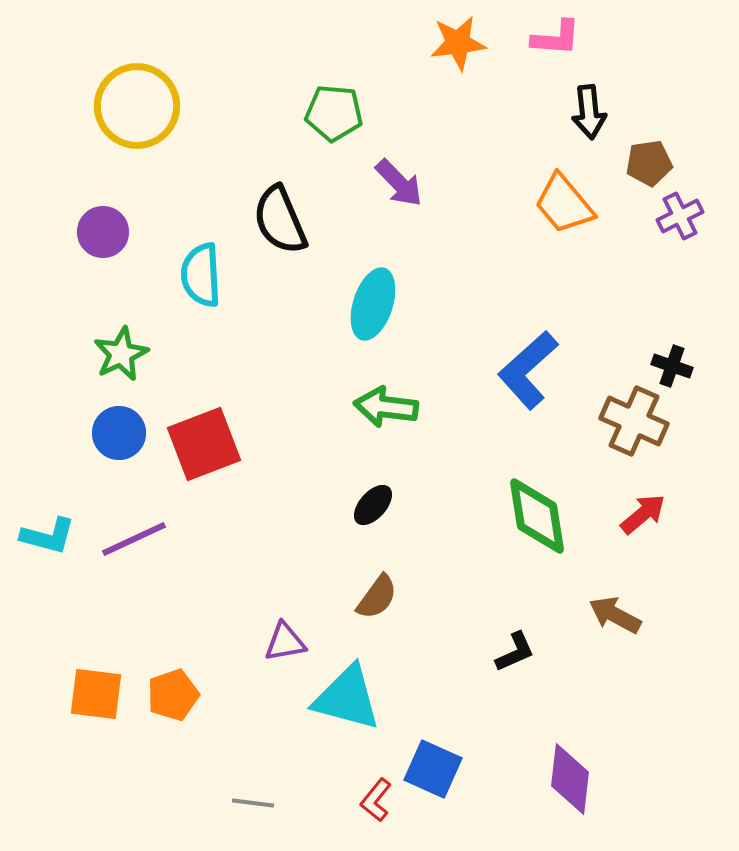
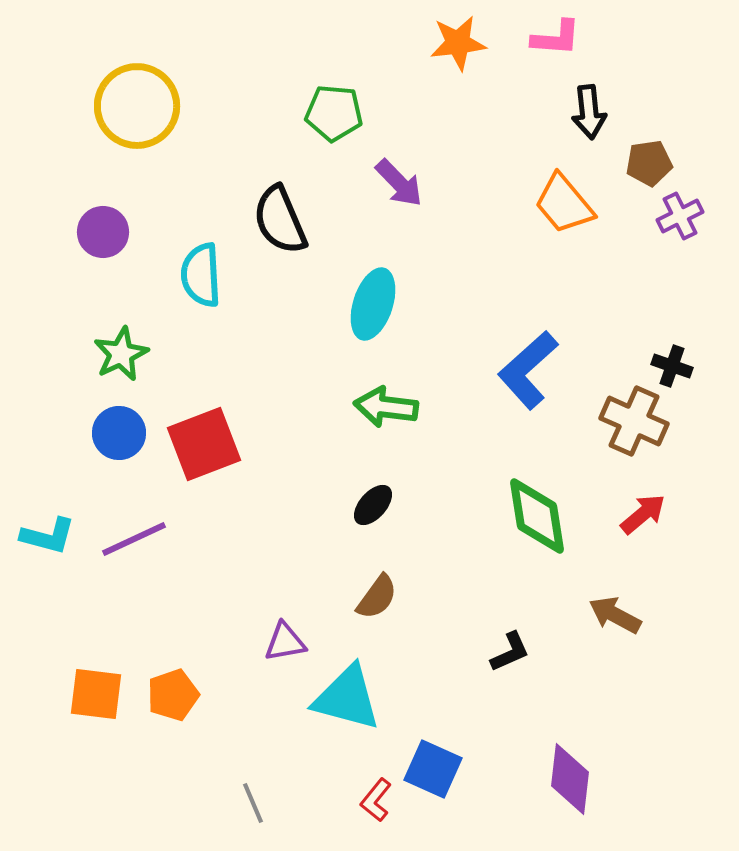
black L-shape: moved 5 px left
gray line: rotated 60 degrees clockwise
